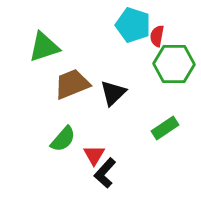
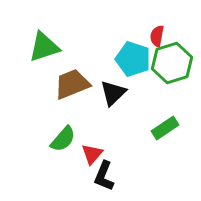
cyan pentagon: moved 34 px down
green hexagon: moved 2 px left, 1 px up; rotated 18 degrees counterclockwise
red triangle: moved 2 px left, 1 px up; rotated 10 degrees clockwise
black L-shape: moved 1 px left, 3 px down; rotated 20 degrees counterclockwise
